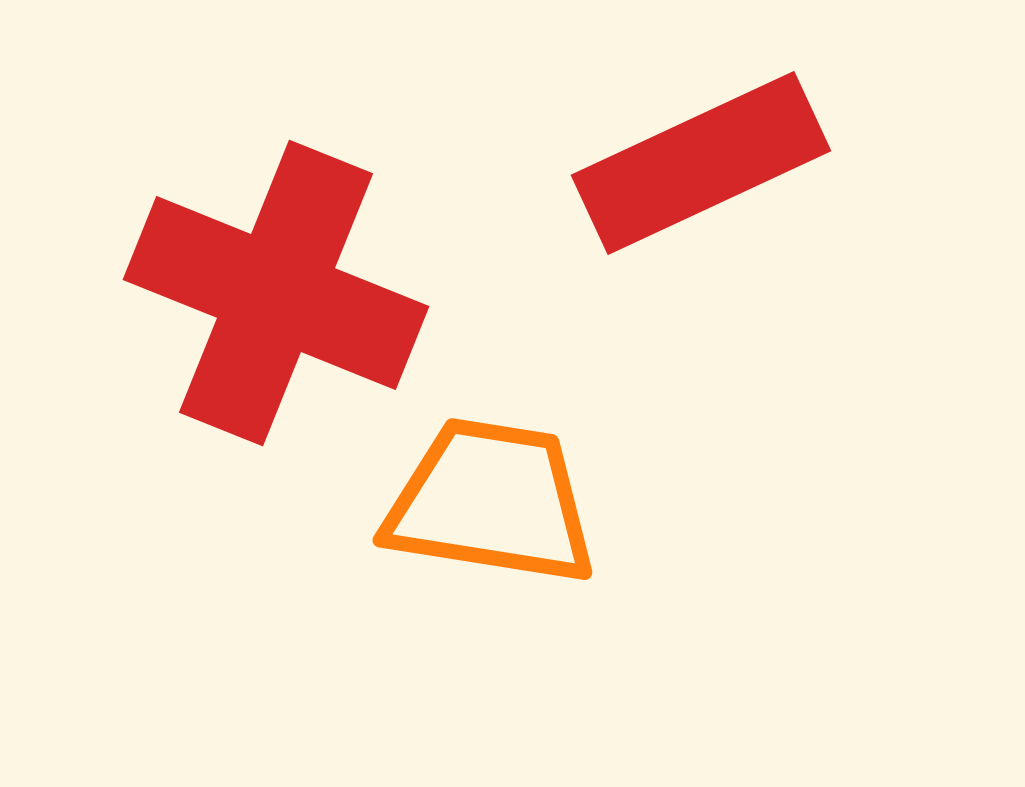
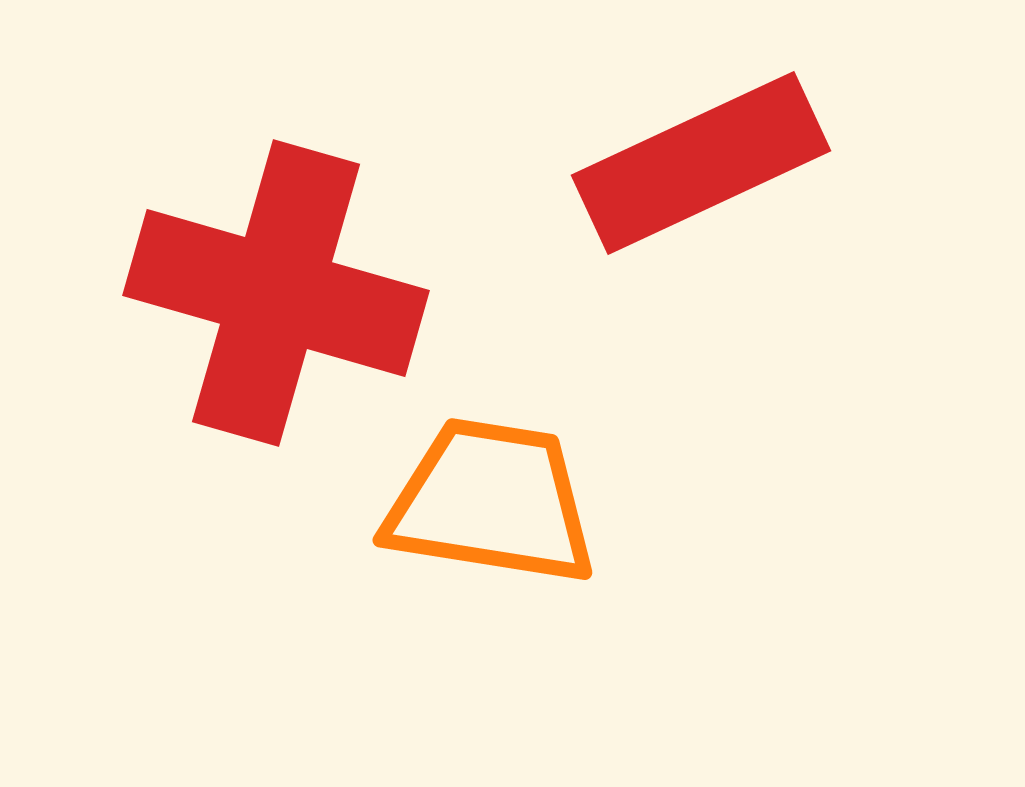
red cross: rotated 6 degrees counterclockwise
